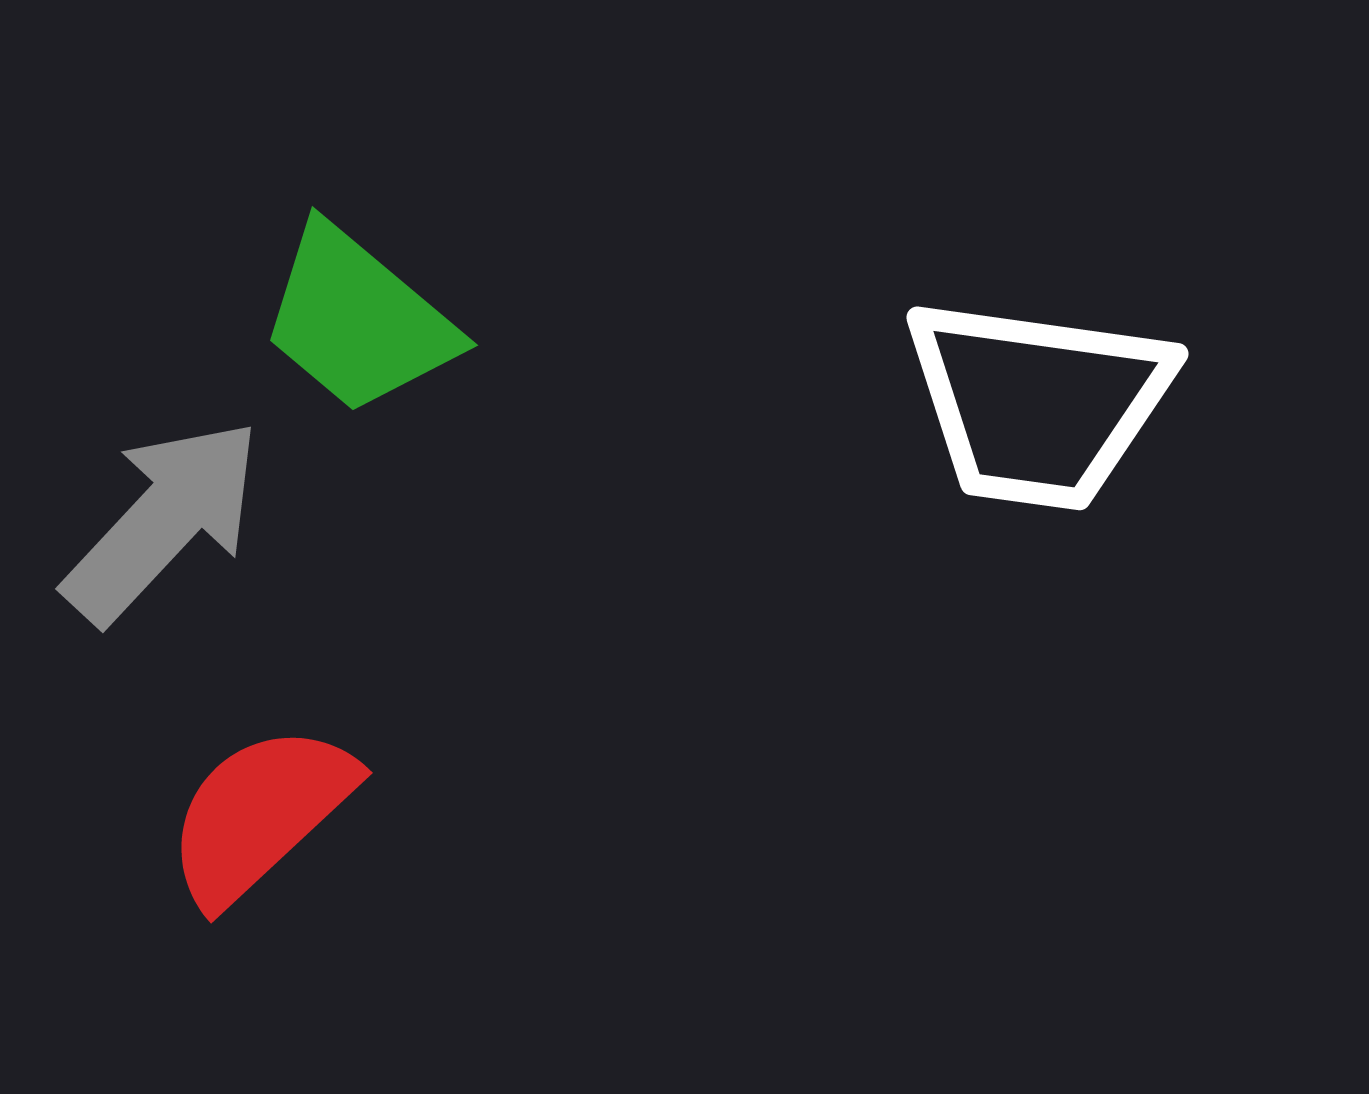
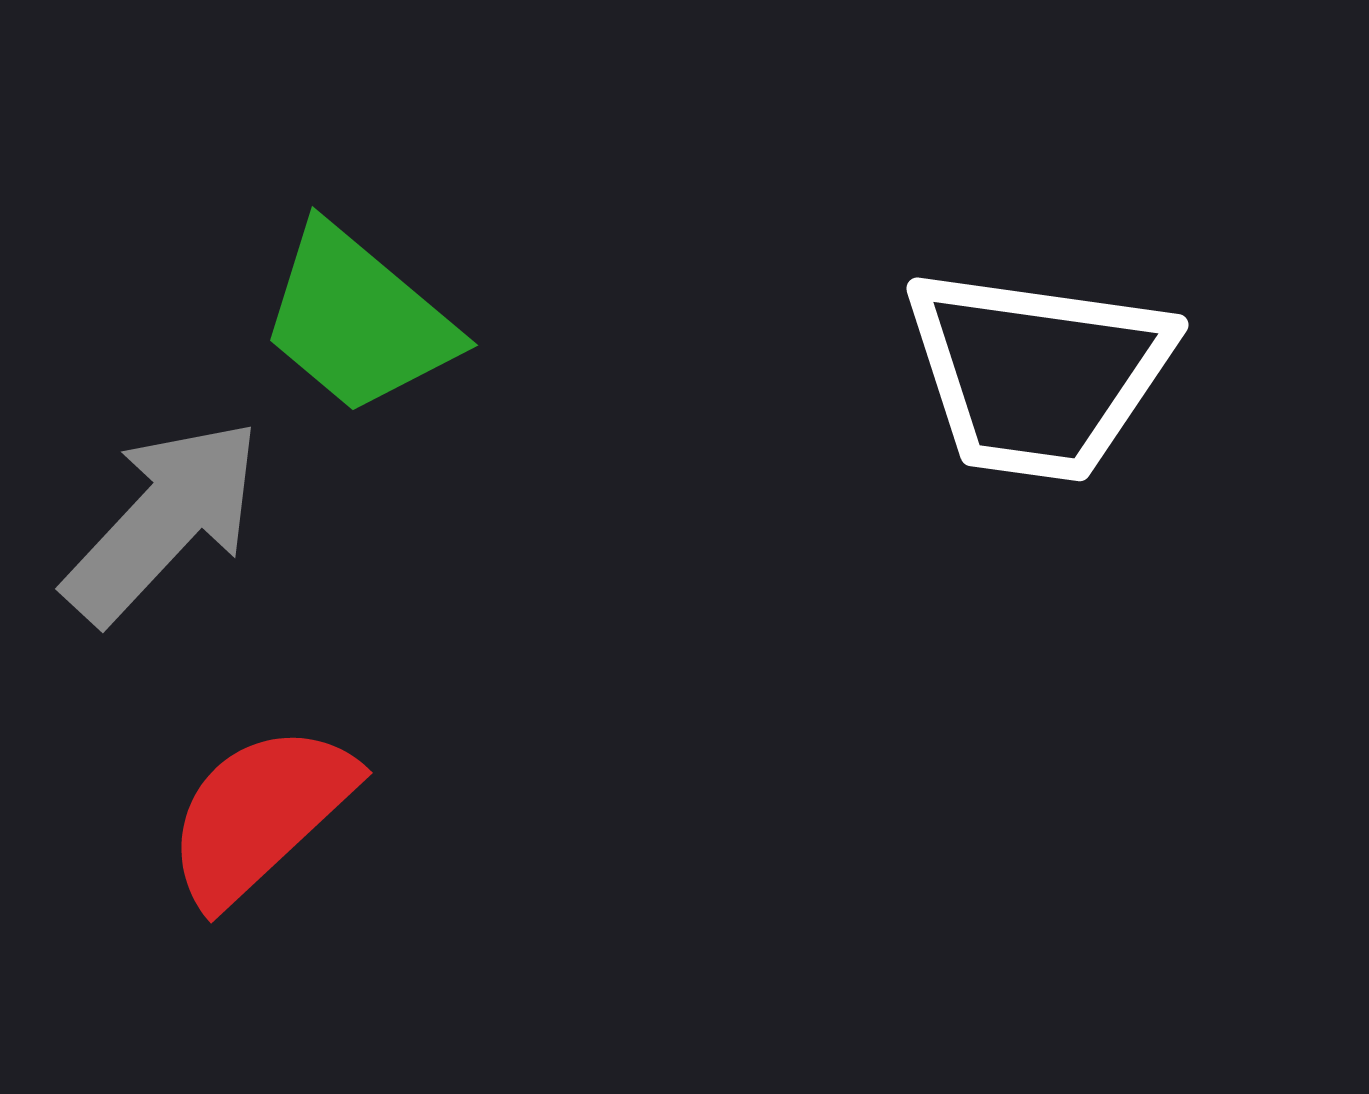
white trapezoid: moved 29 px up
